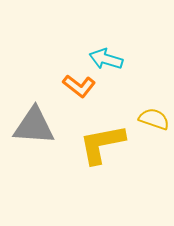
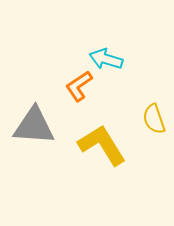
orange L-shape: rotated 108 degrees clockwise
yellow semicircle: rotated 128 degrees counterclockwise
yellow L-shape: moved 1 px down; rotated 69 degrees clockwise
